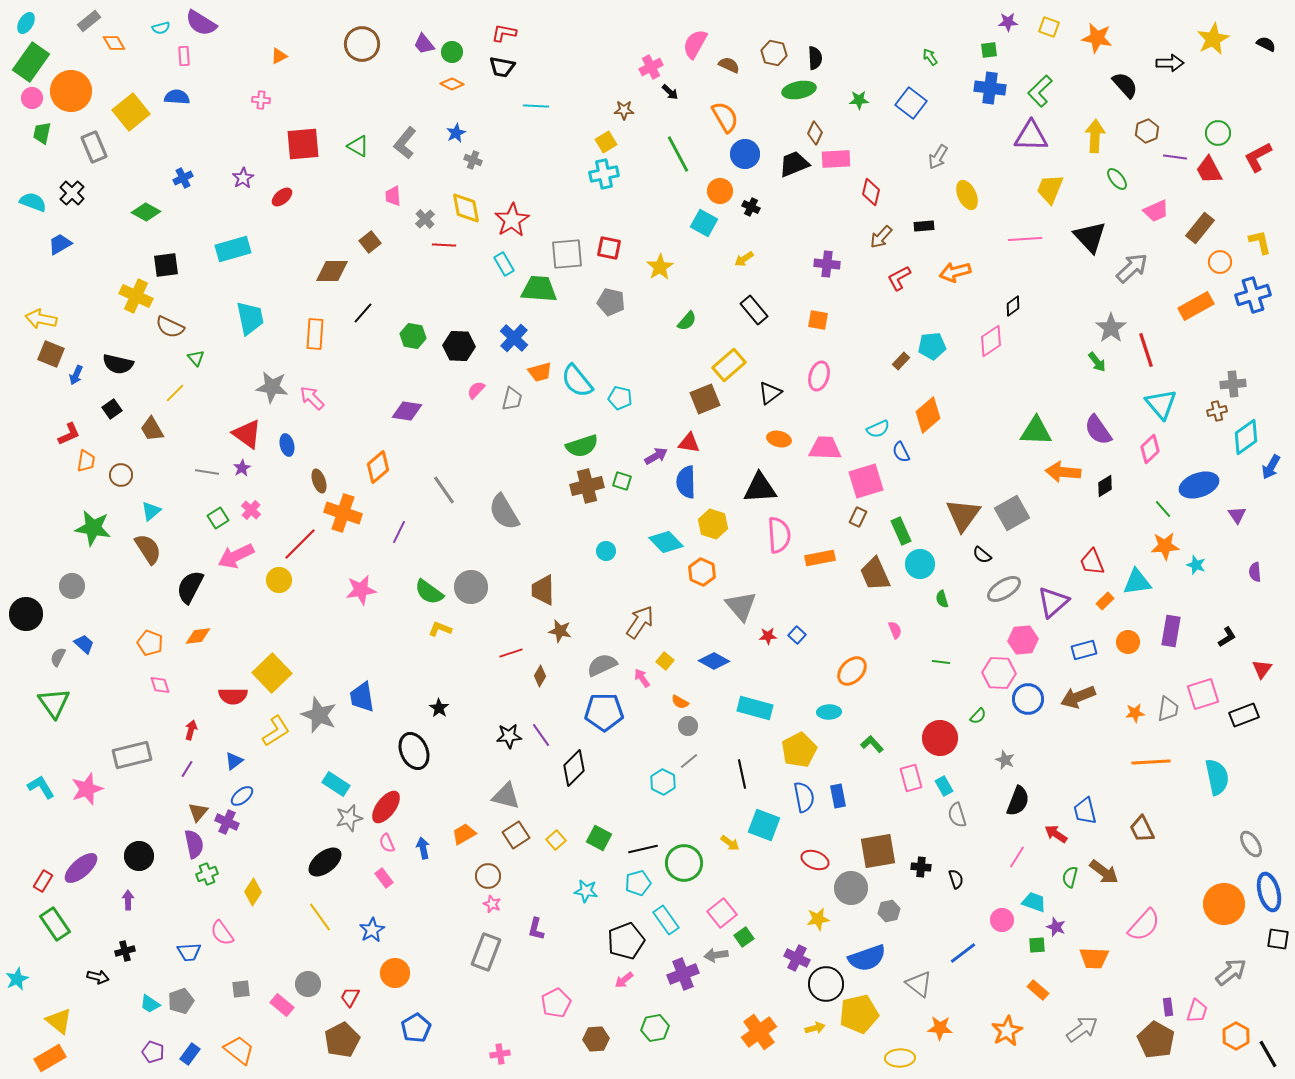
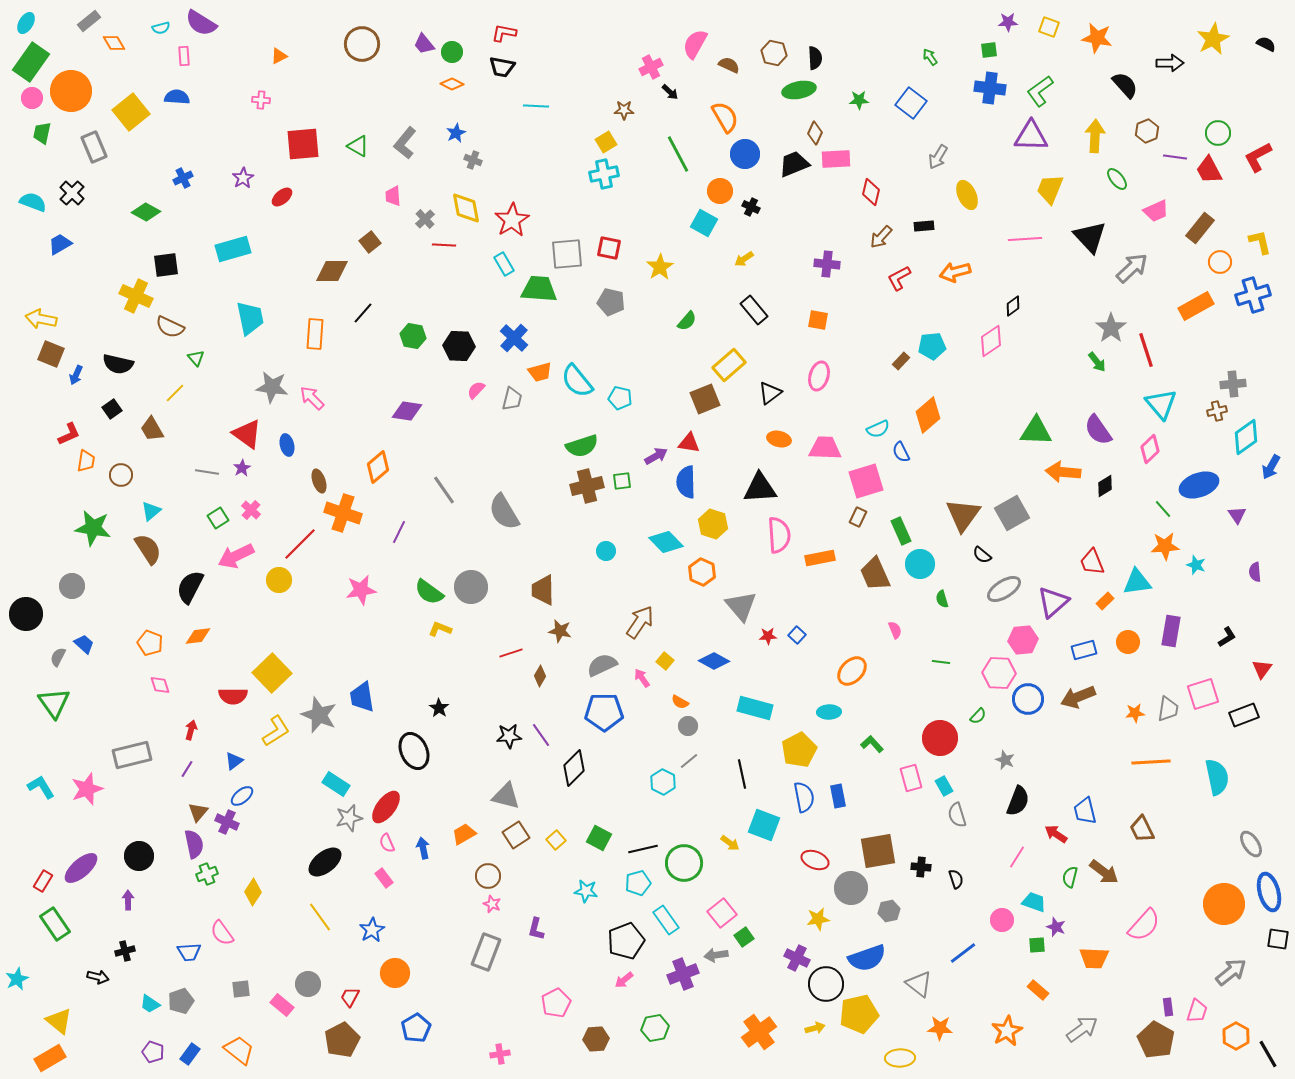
green L-shape at (1040, 91): rotated 8 degrees clockwise
green square at (622, 481): rotated 24 degrees counterclockwise
